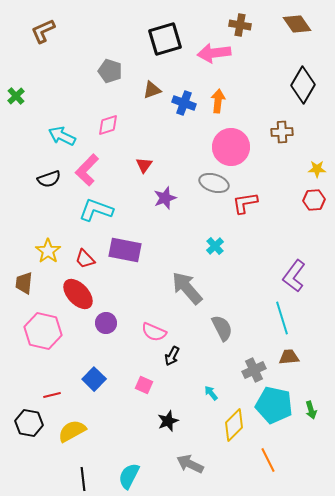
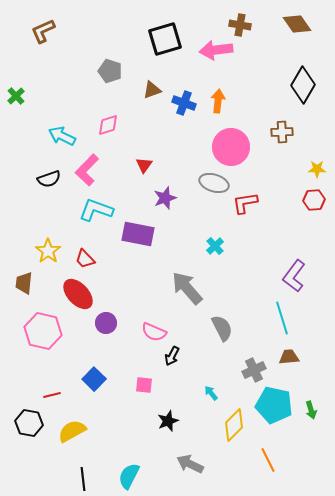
pink arrow at (214, 53): moved 2 px right, 3 px up
purple rectangle at (125, 250): moved 13 px right, 16 px up
pink square at (144, 385): rotated 18 degrees counterclockwise
